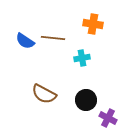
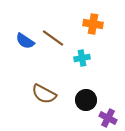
brown line: rotated 30 degrees clockwise
